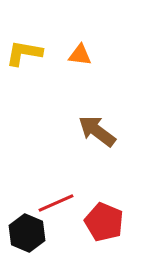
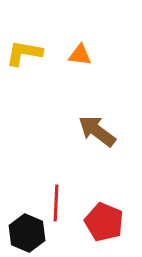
red line: rotated 63 degrees counterclockwise
